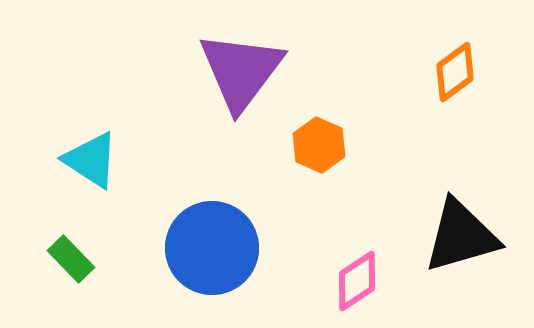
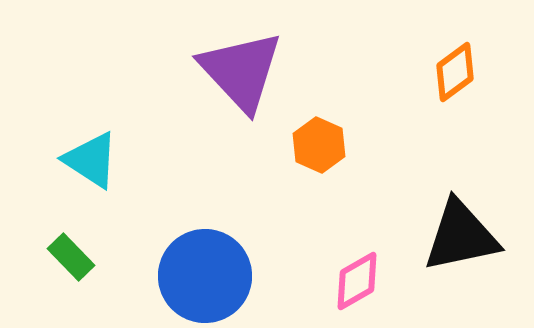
purple triangle: rotated 20 degrees counterclockwise
black triangle: rotated 4 degrees clockwise
blue circle: moved 7 px left, 28 px down
green rectangle: moved 2 px up
pink diamond: rotated 4 degrees clockwise
